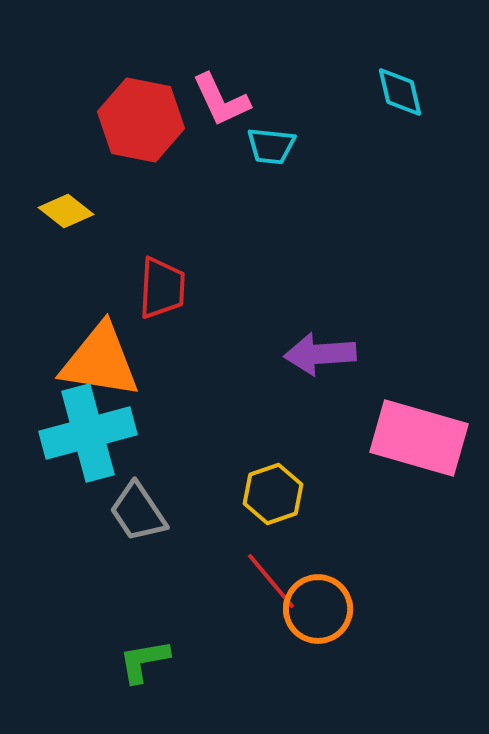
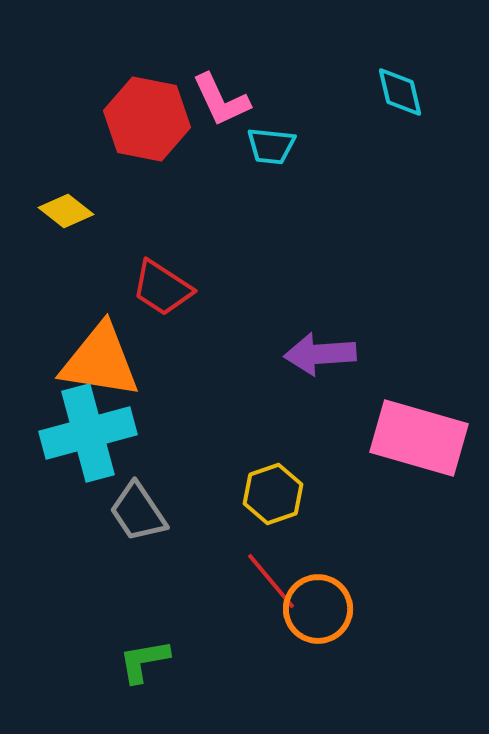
red hexagon: moved 6 px right, 1 px up
red trapezoid: rotated 120 degrees clockwise
